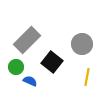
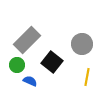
green circle: moved 1 px right, 2 px up
